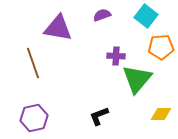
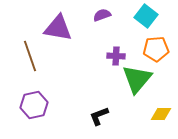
orange pentagon: moved 5 px left, 2 px down
brown line: moved 3 px left, 7 px up
purple hexagon: moved 13 px up
